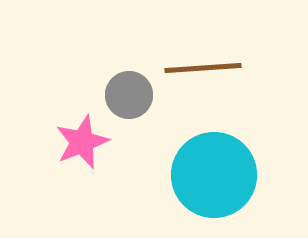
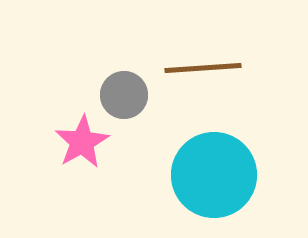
gray circle: moved 5 px left
pink star: rotated 8 degrees counterclockwise
